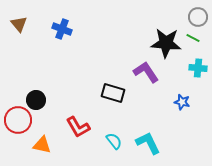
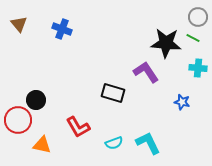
cyan semicircle: moved 2 px down; rotated 108 degrees clockwise
